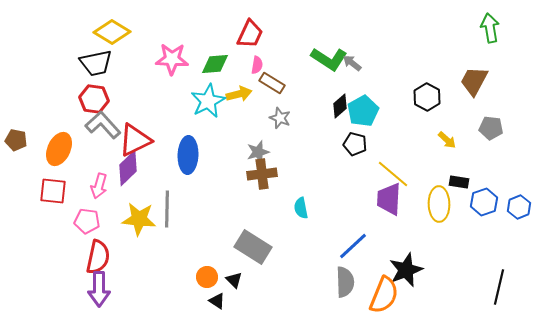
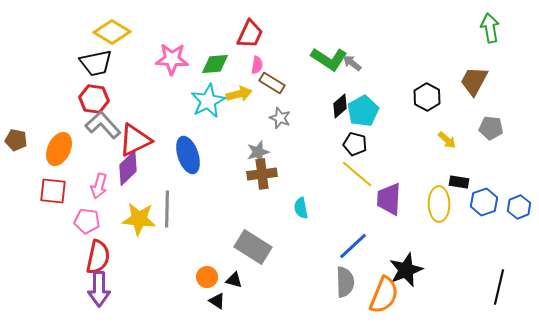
blue ellipse at (188, 155): rotated 21 degrees counterclockwise
yellow line at (393, 174): moved 36 px left
black triangle at (234, 280): rotated 30 degrees counterclockwise
